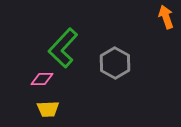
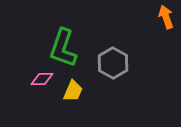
green L-shape: rotated 24 degrees counterclockwise
gray hexagon: moved 2 px left
yellow trapezoid: moved 25 px right, 18 px up; rotated 65 degrees counterclockwise
